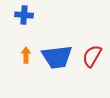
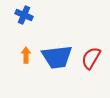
blue cross: rotated 18 degrees clockwise
red semicircle: moved 1 px left, 2 px down
